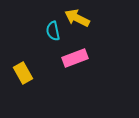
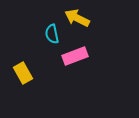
cyan semicircle: moved 1 px left, 3 px down
pink rectangle: moved 2 px up
